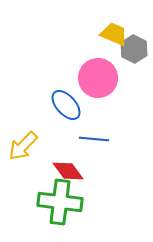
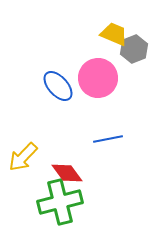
gray hexagon: rotated 12 degrees clockwise
blue ellipse: moved 8 px left, 19 px up
blue line: moved 14 px right; rotated 16 degrees counterclockwise
yellow arrow: moved 11 px down
red diamond: moved 1 px left, 2 px down
green cross: rotated 21 degrees counterclockwise
